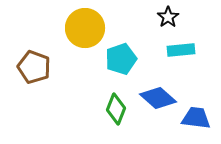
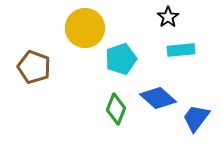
blue trapezoid: rotated 60 degrees counterclockwise
